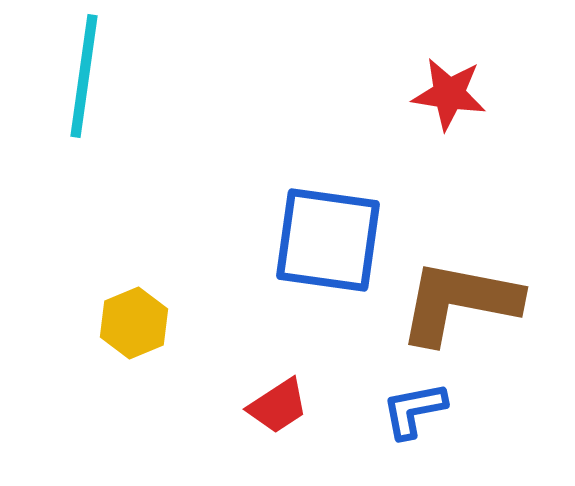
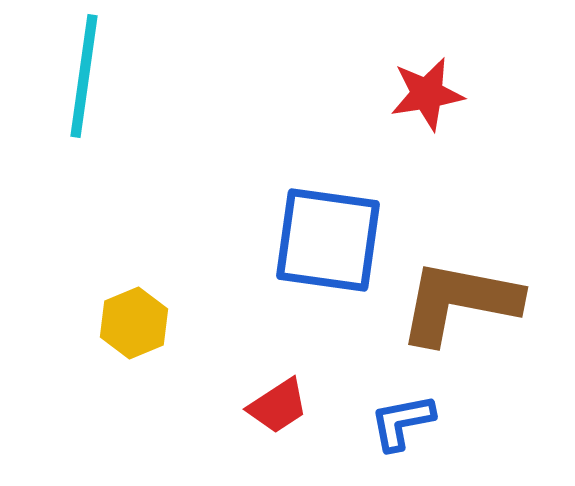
red star: moved 22 px left; rotated 18 degrees counterclockwise
blue L-shape: moved 12 px left, 12 px down
